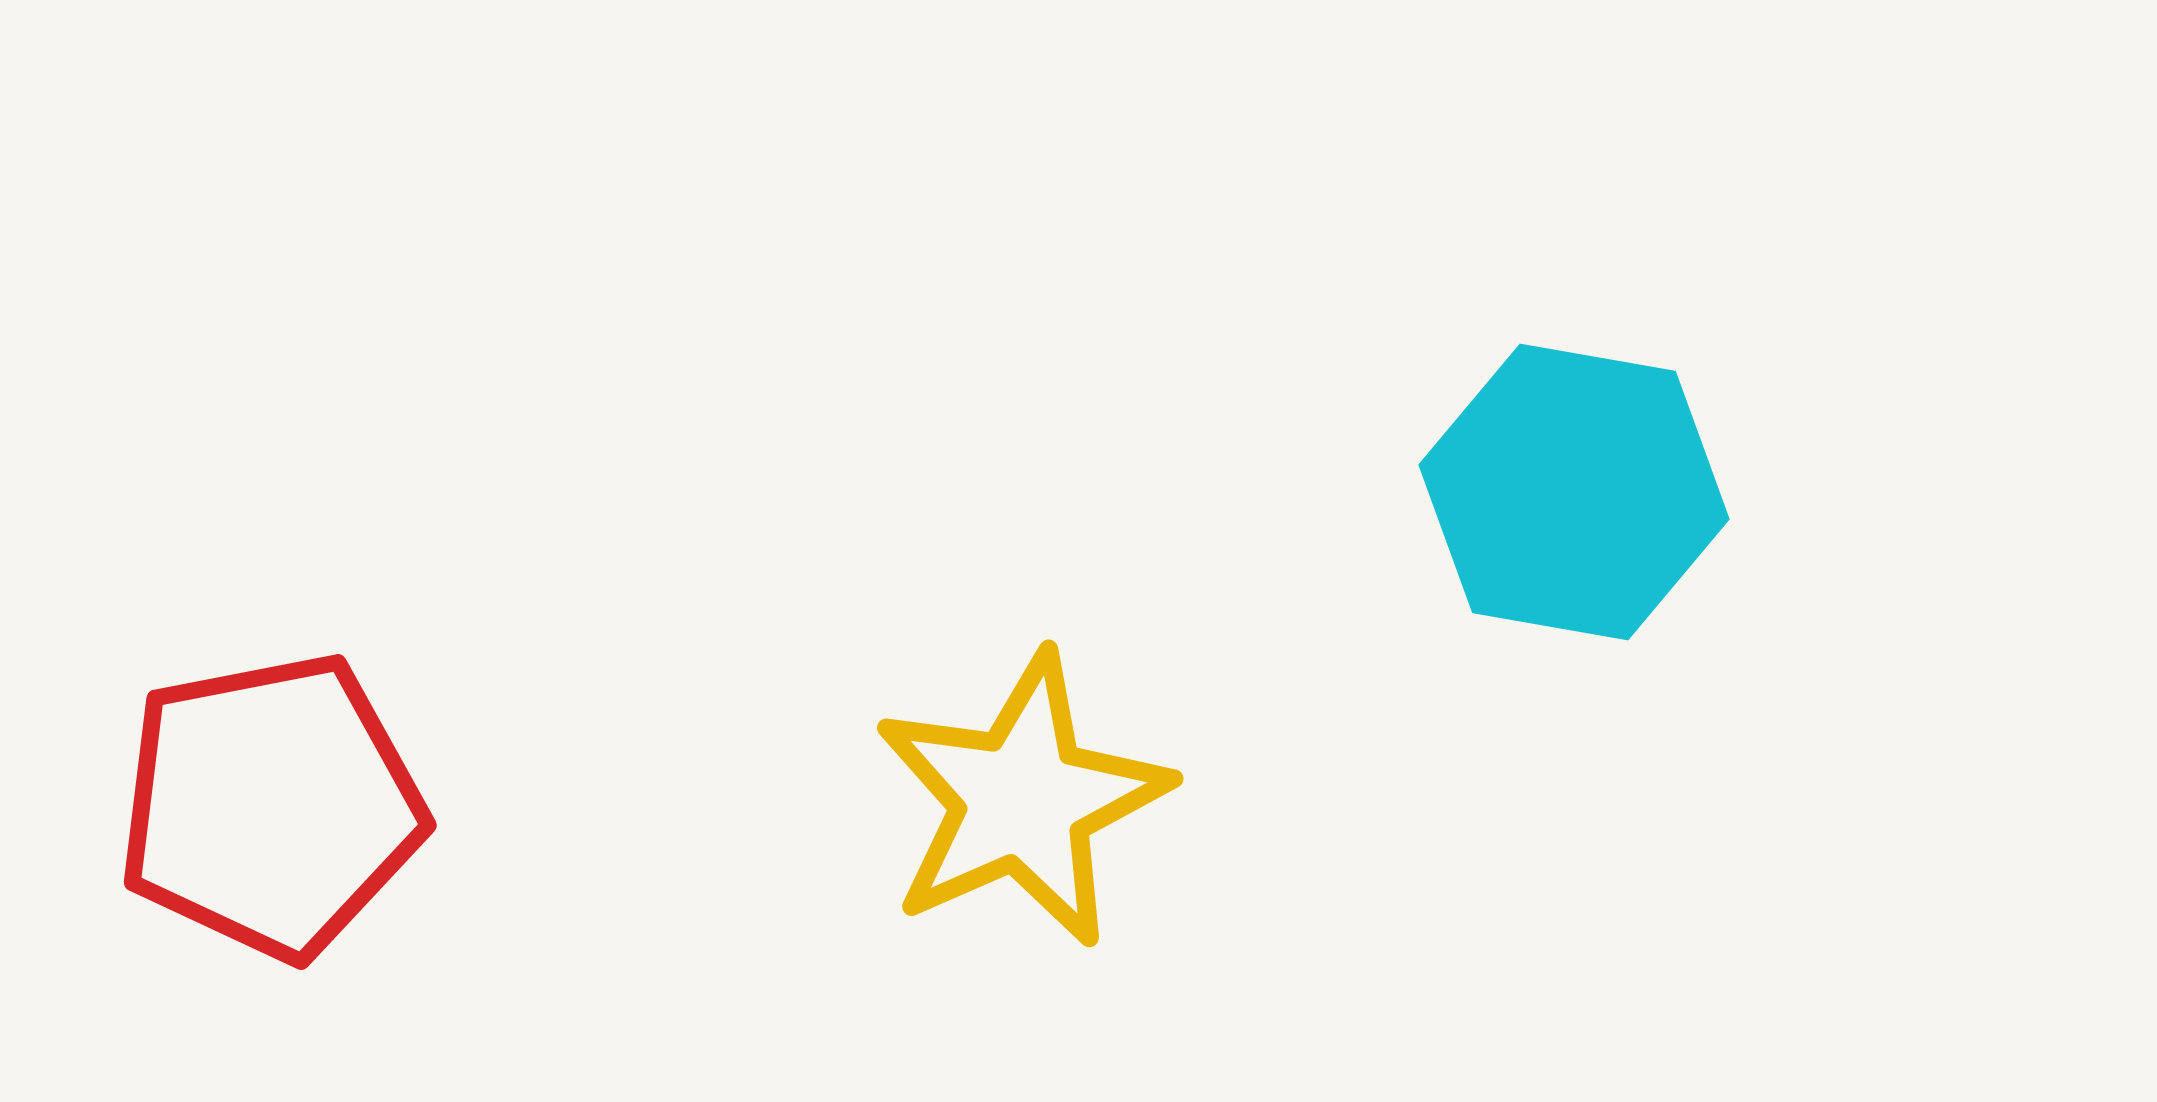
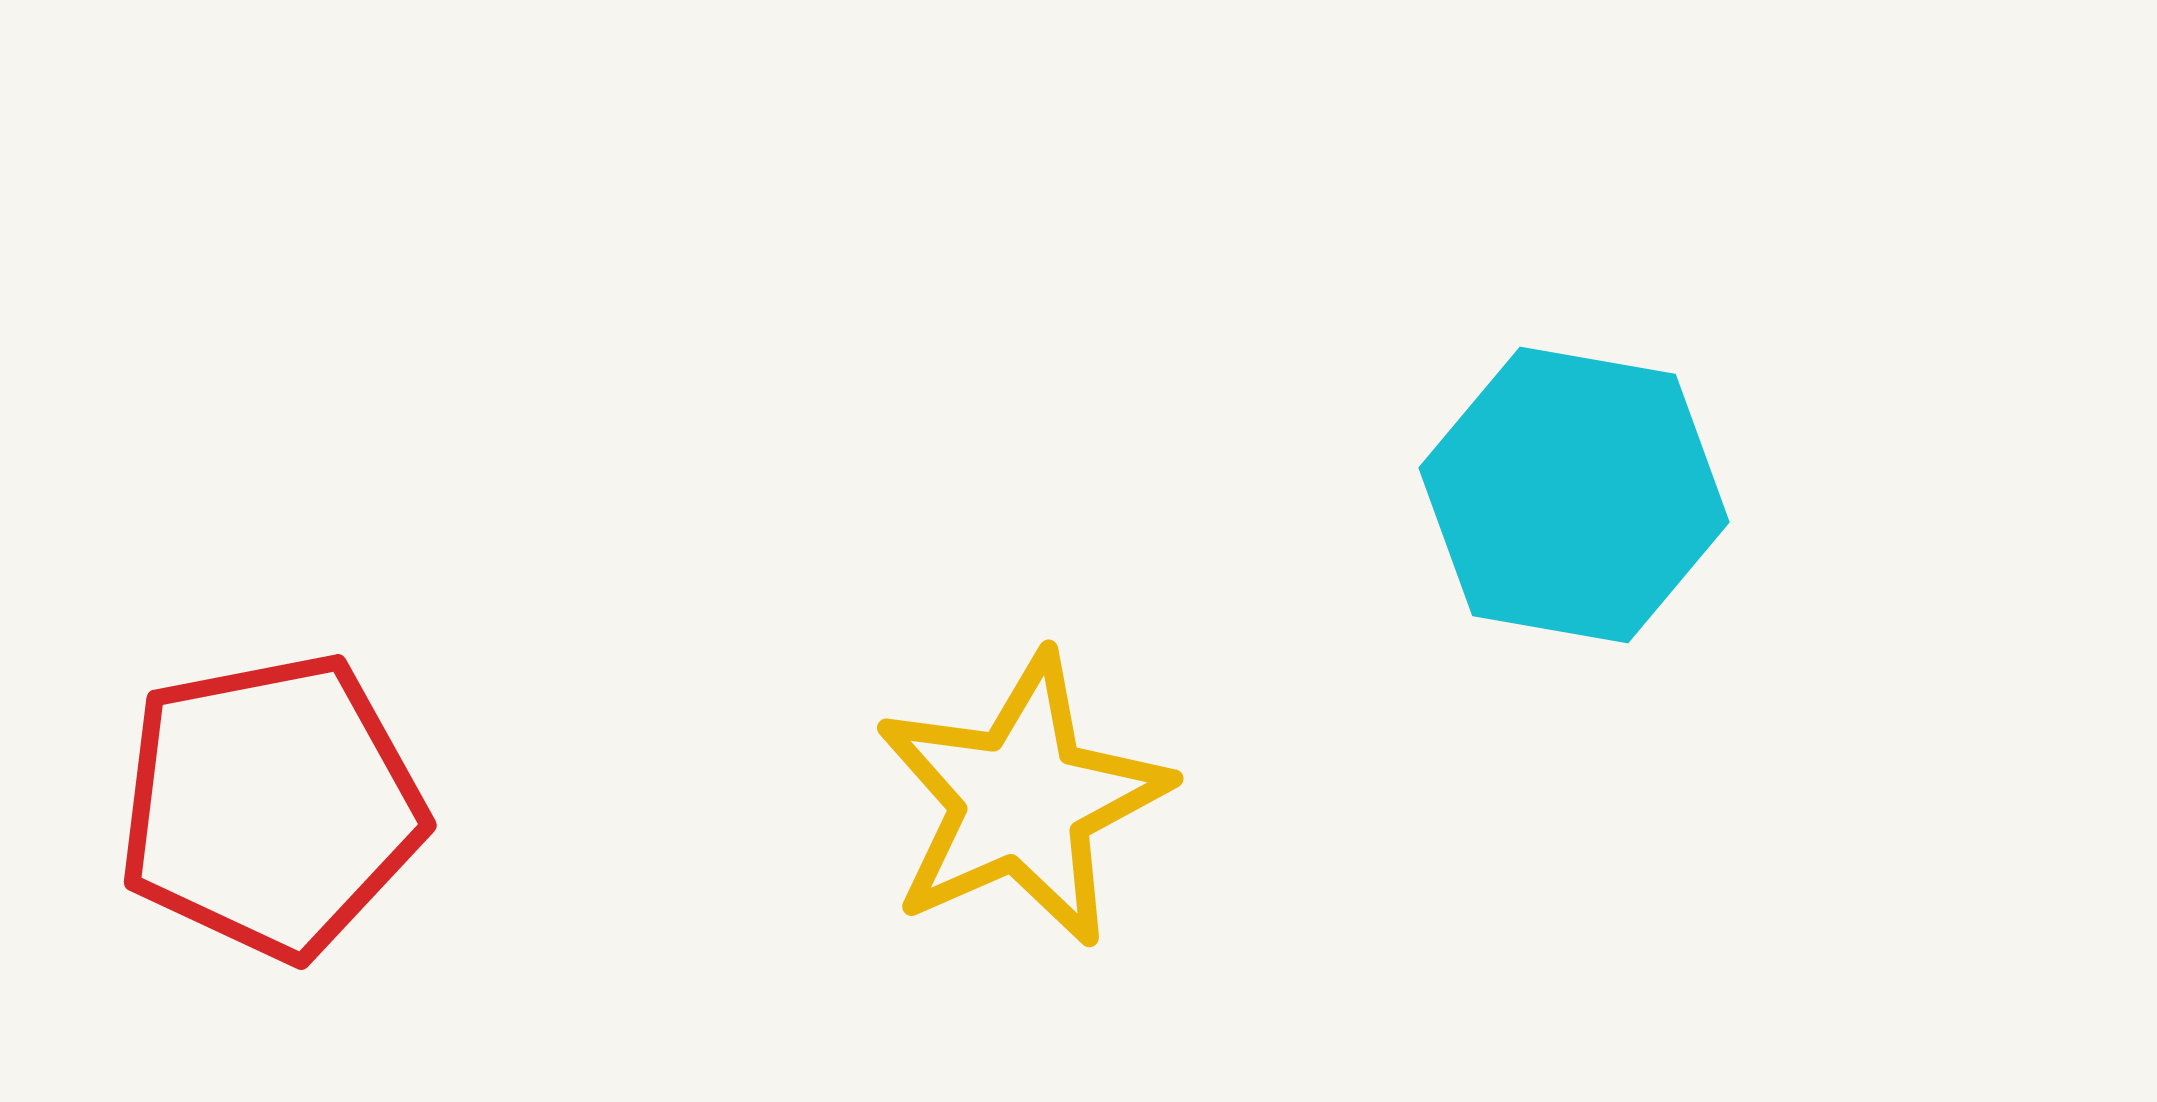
cyan hexagon: moved 3 px down
